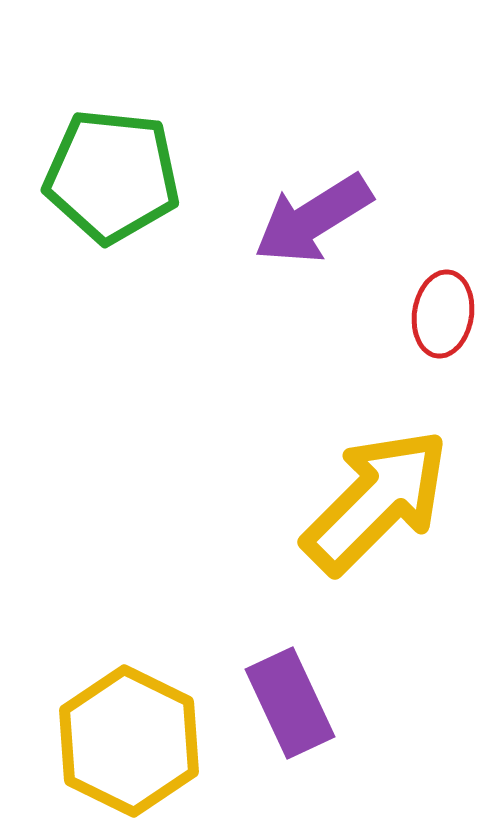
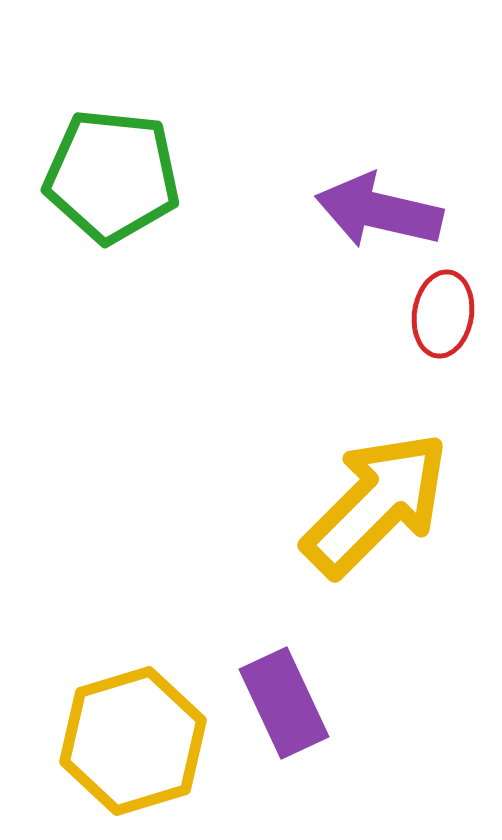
purple arrow: moved 66 px right, 8 px up; rotated 45 degrees clockwise
yellow arrow: moved 3 px down
purple rectangle: moved 6 px left
yellow hexagon: moved 4 px right; rotated 17 degrees clockwise
